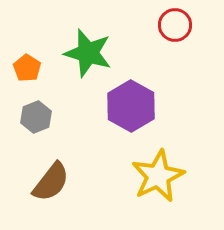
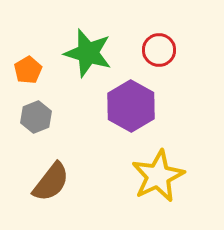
red circle: moved 16 px left, 25 px down
orange pentagon: moved 1 px right, 2 px down; rotated 8 degrees clockwise
